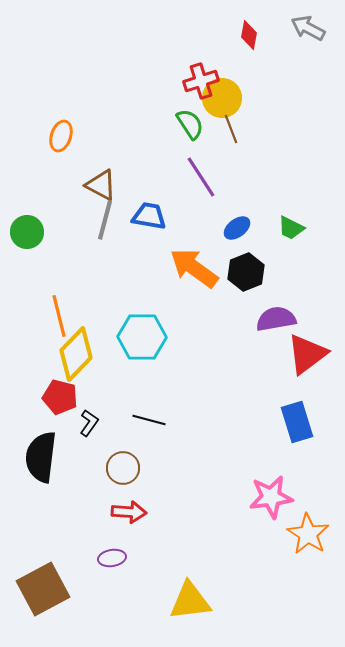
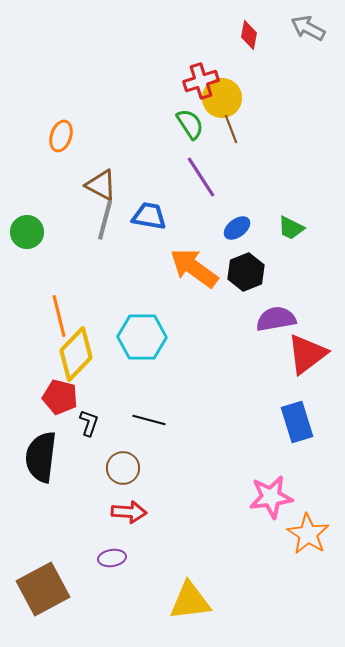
black L-shape: rotated 16 degrees counterclockwise
